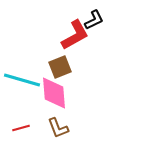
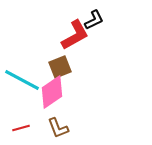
cyan line: rotated 12 degrees clockwise
pink diamond: moved 2 px left, 1 px up; rotated 60 degrees clockwise
